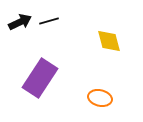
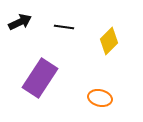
black line: moved 15 px right, 6 px down; rotated 24 degrees clockwise
yellow diamond: rotated 60 degrees clockwise
